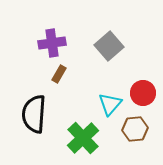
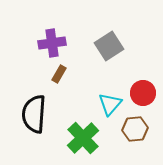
gray square: rotated 8 degrees clockwise
